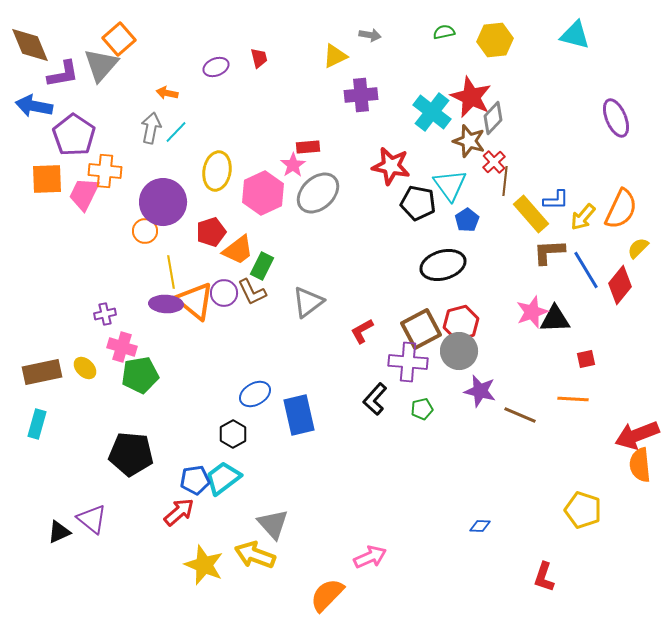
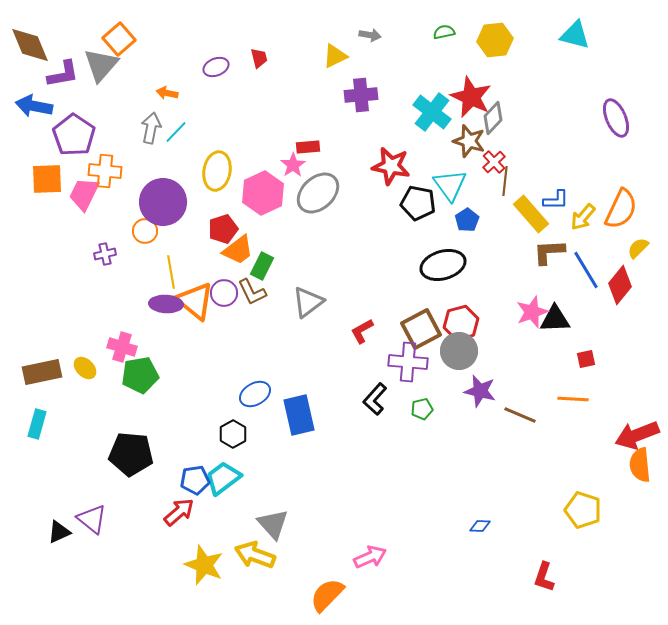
red pentagon at (211, 232): moved 12 px right, 3 px up
purple cross at (105, 314): moved 60 px up
